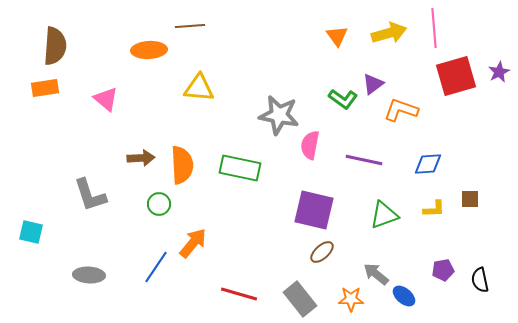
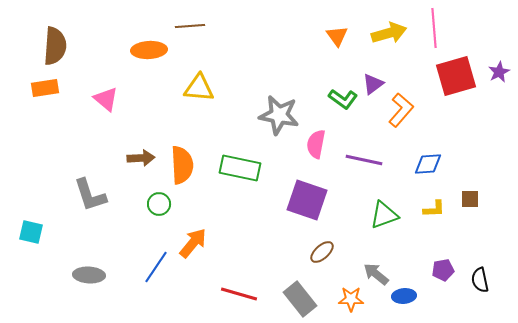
orange L-shape: rotated 112 degrees clockwise
pink semicircle: moved 6 px right, 1 px up
purple square: moved 7 px left, 10 px up; rotated 6 degrees clockwise
blue ellipse: rotated 45 degrees counterclockwise
